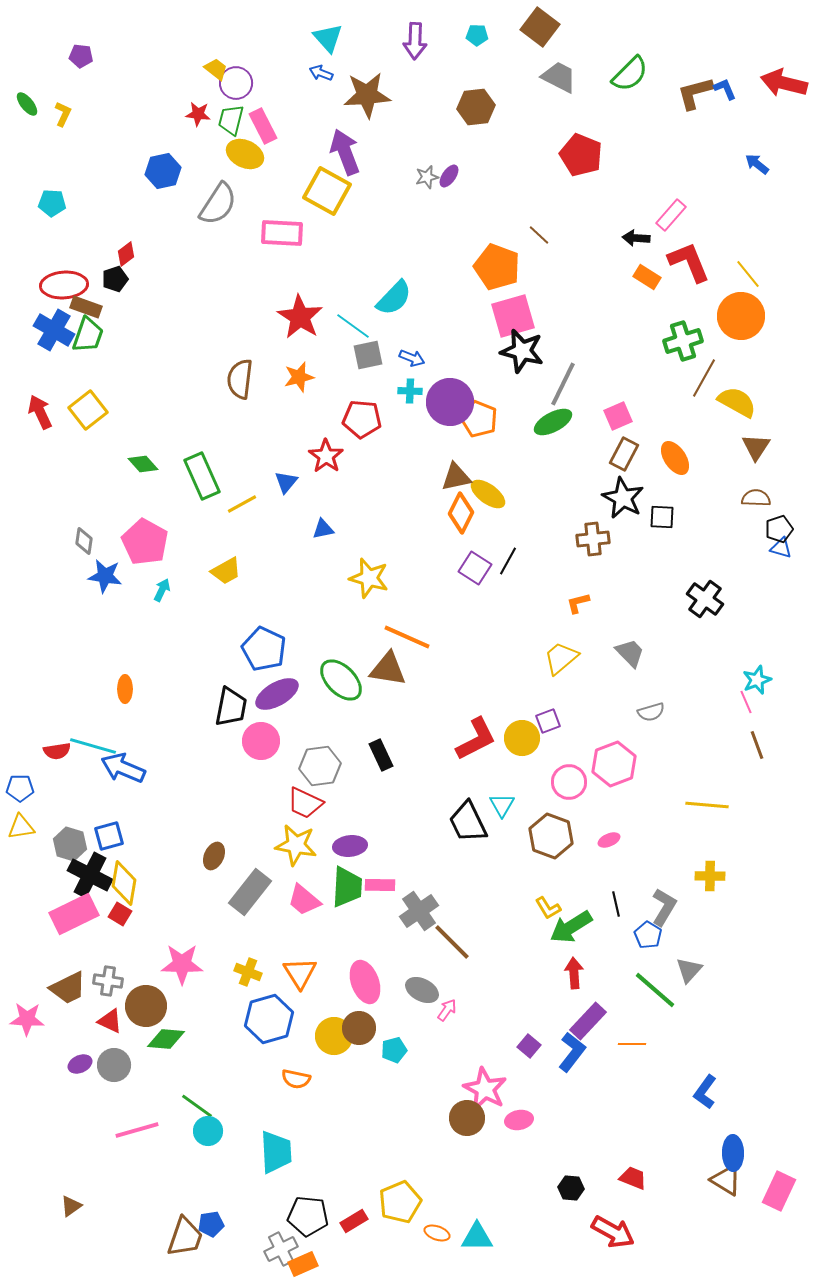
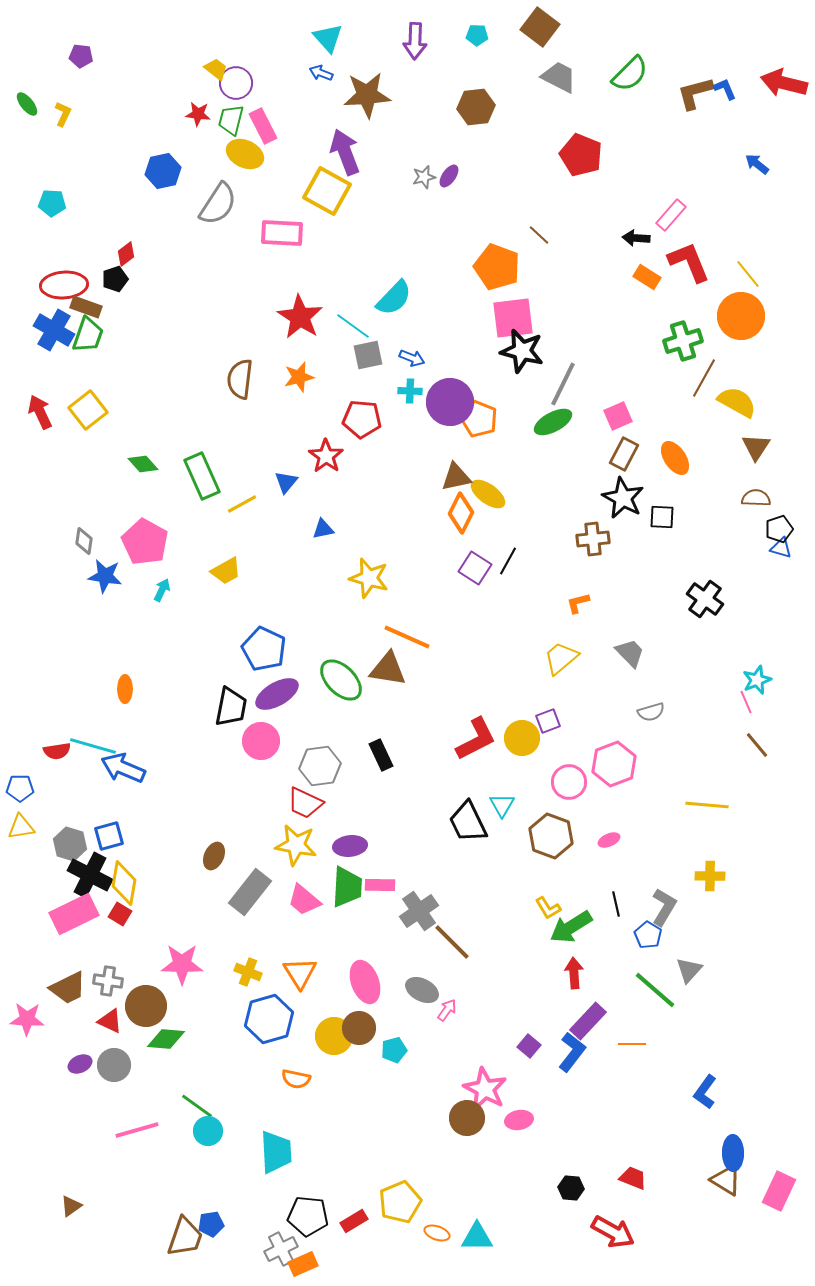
gray star at (427, 177): moved 3 px left
pink square at (513, 316): moved 2 px down; rotated 9 degrees clockwise
brown line at (757, 745): rotated 20 degrees counterclockwise
